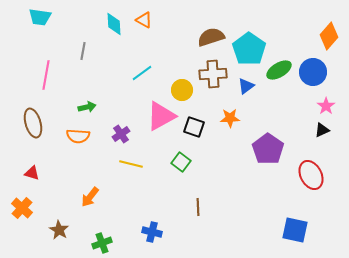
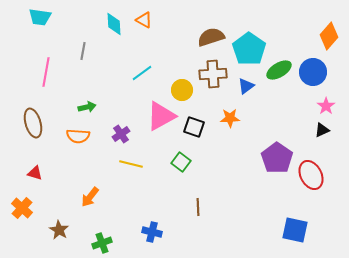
pink line: moved 3 px up
purple pentagon: moved 9 px right, 9 px down
red triangle: moved 3 px right
